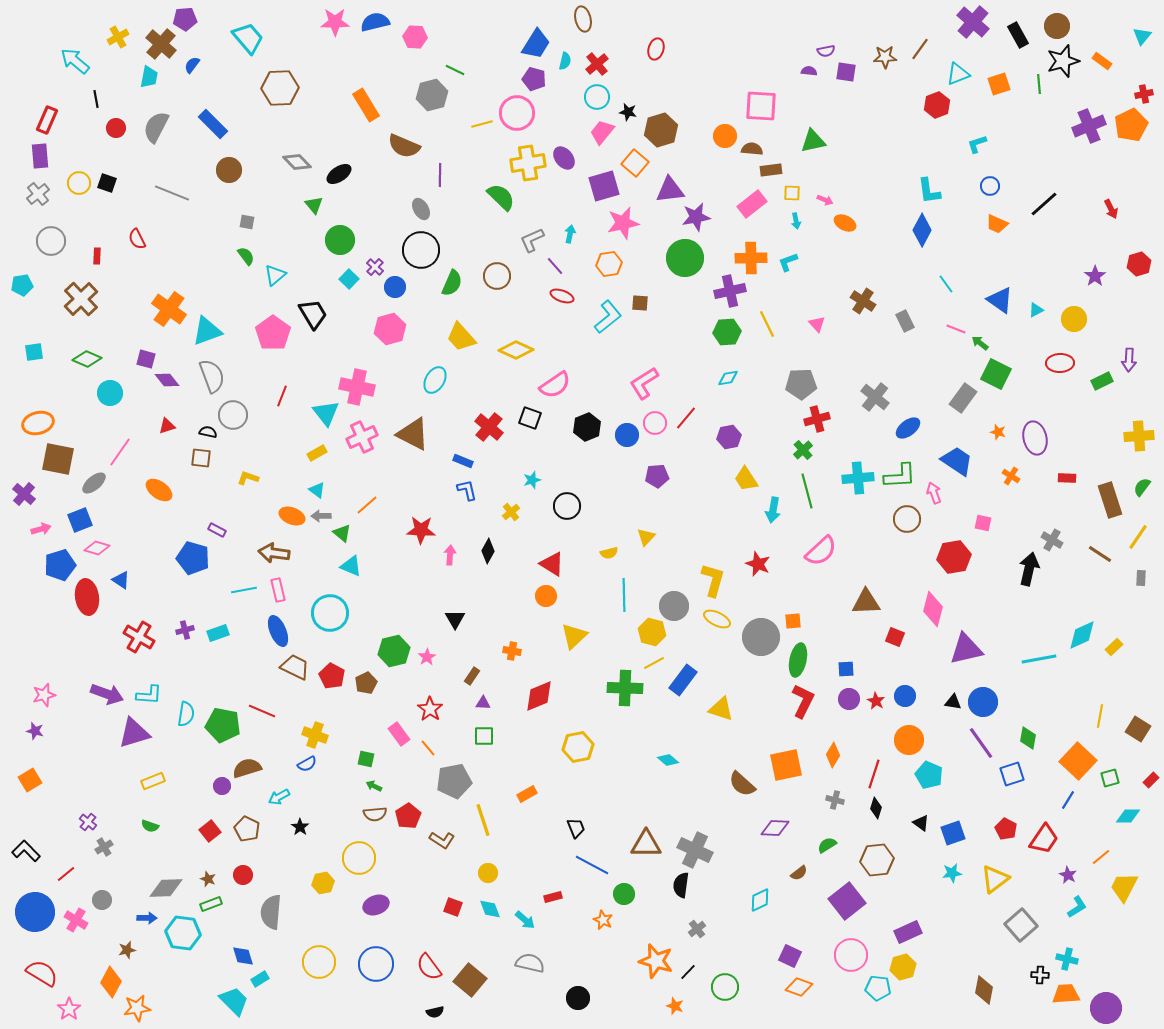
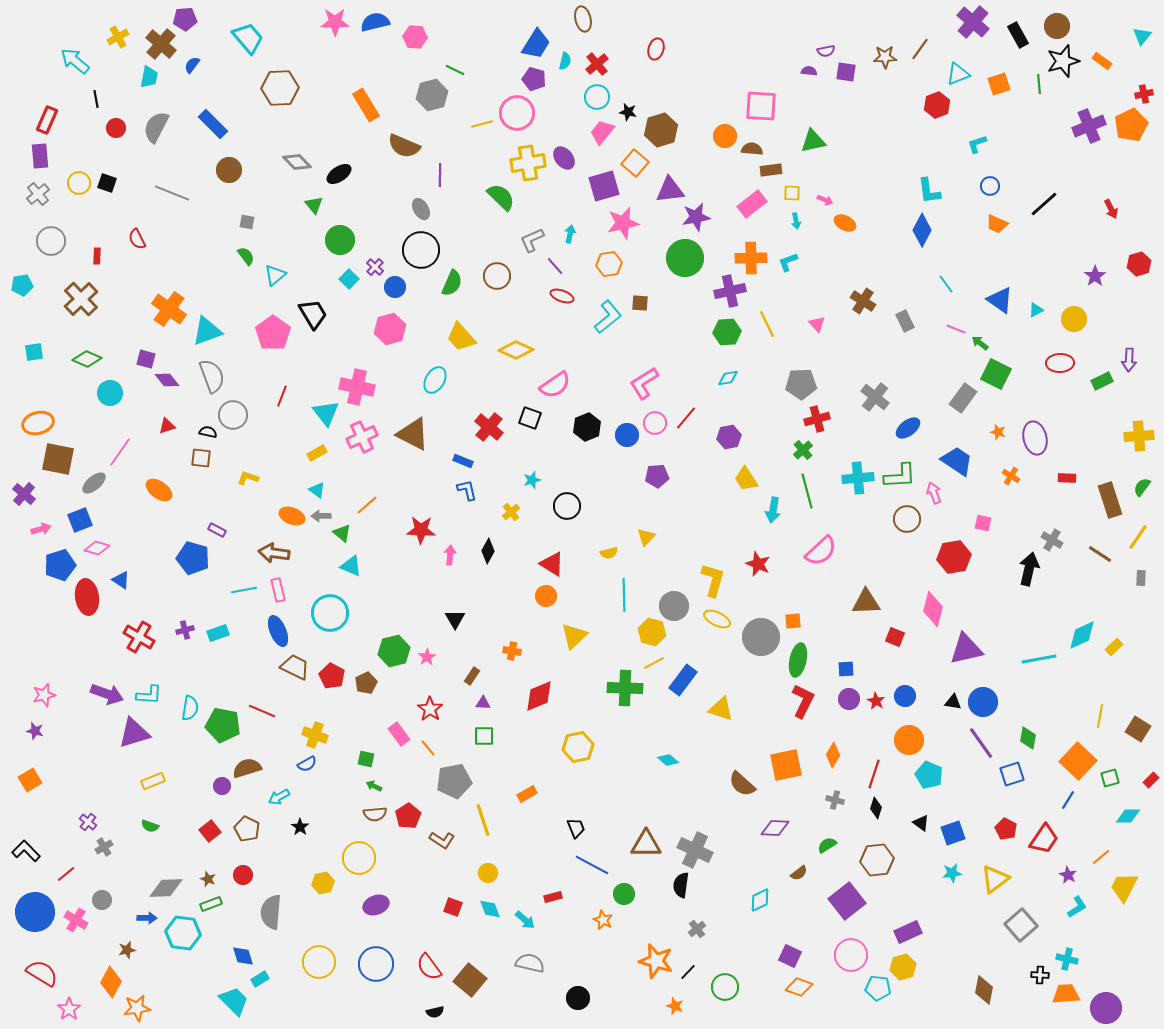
cyan semicircle at (186, 714): moved 4 px right, 6 px up
